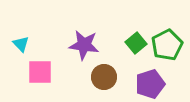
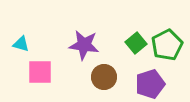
cyan triangle: rotated 30 degrees counterclockwise
